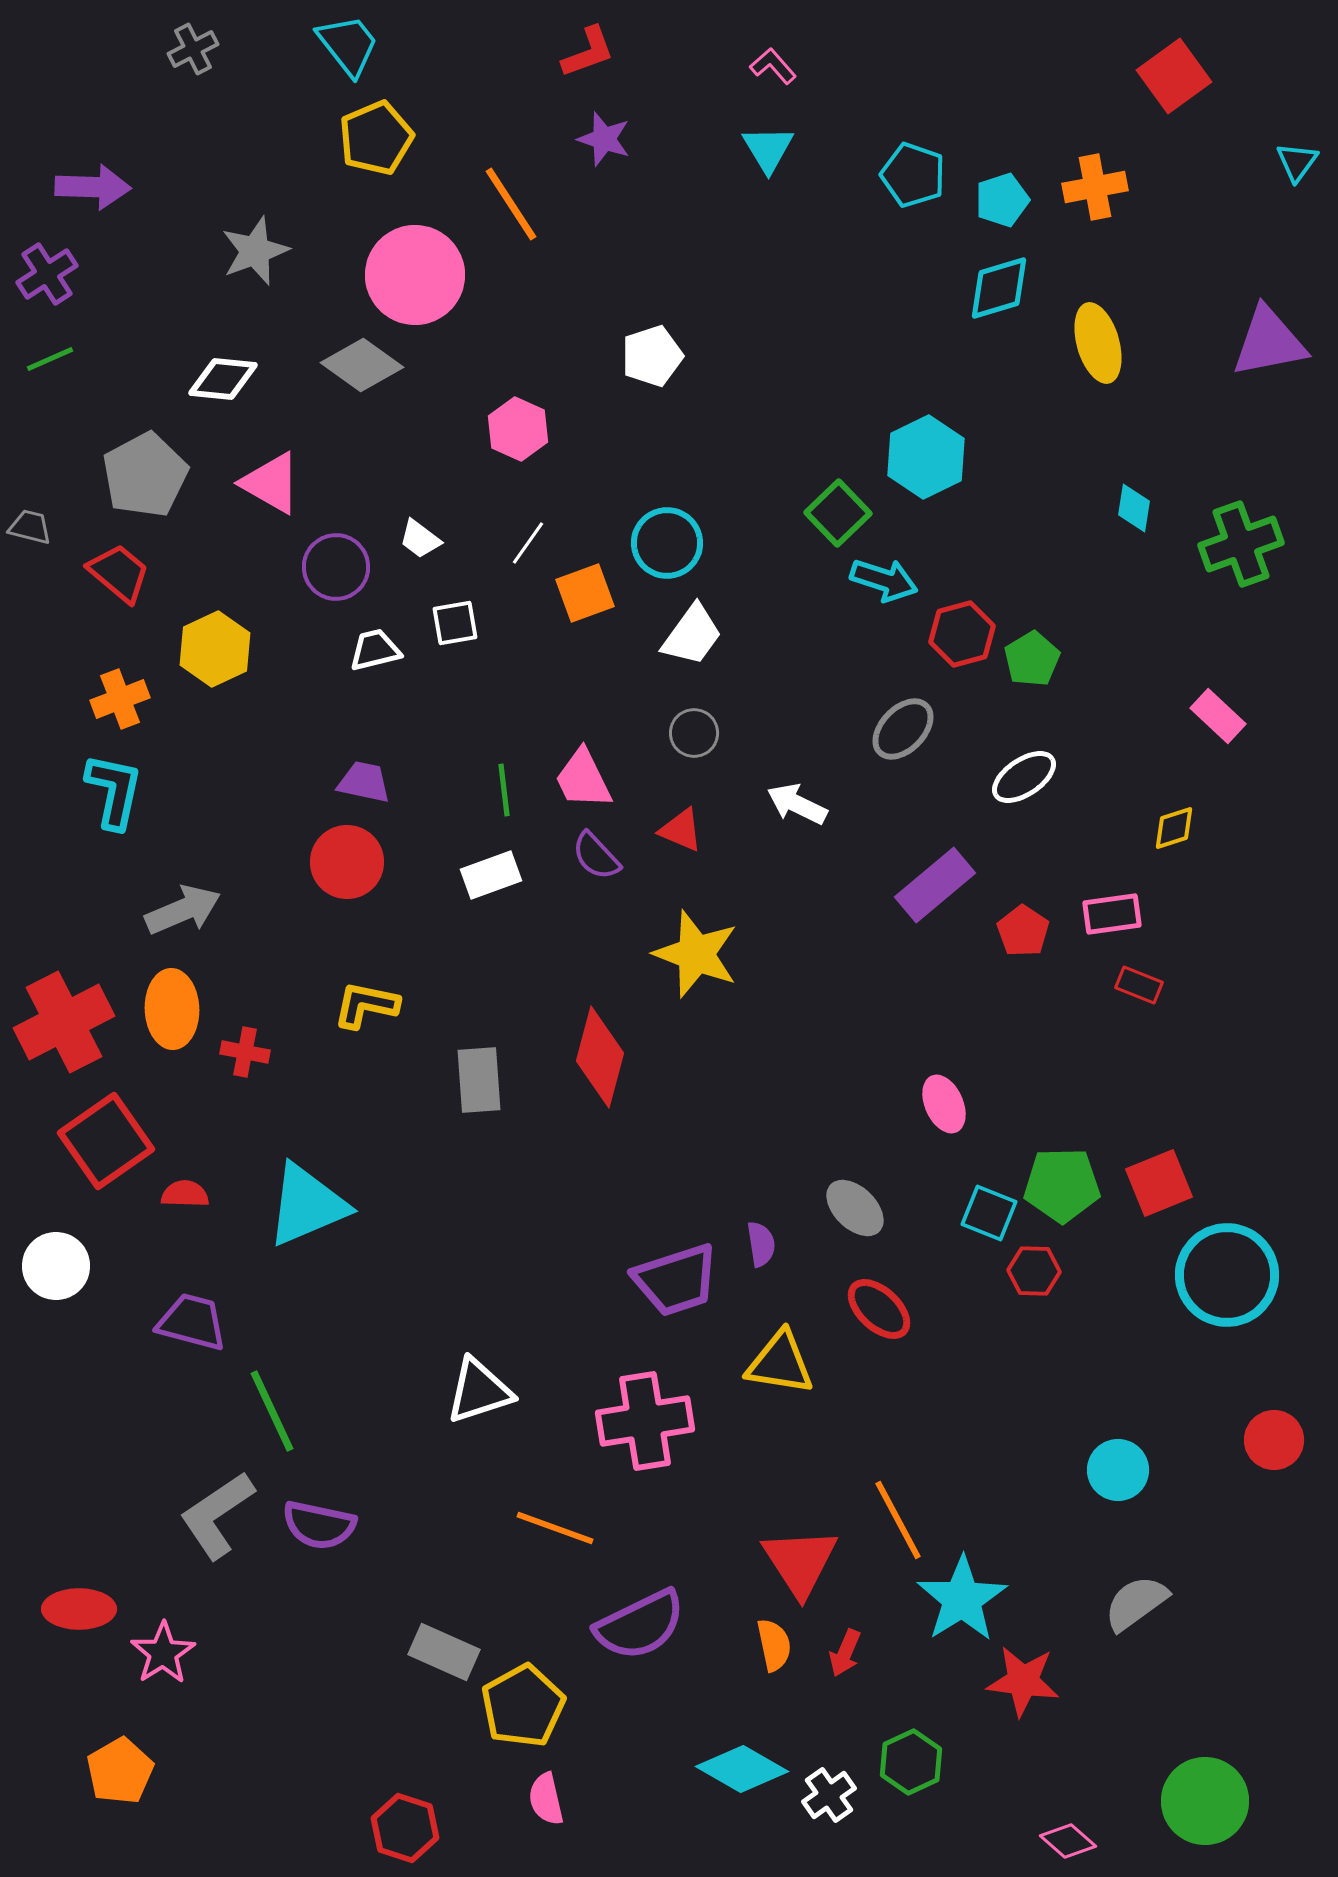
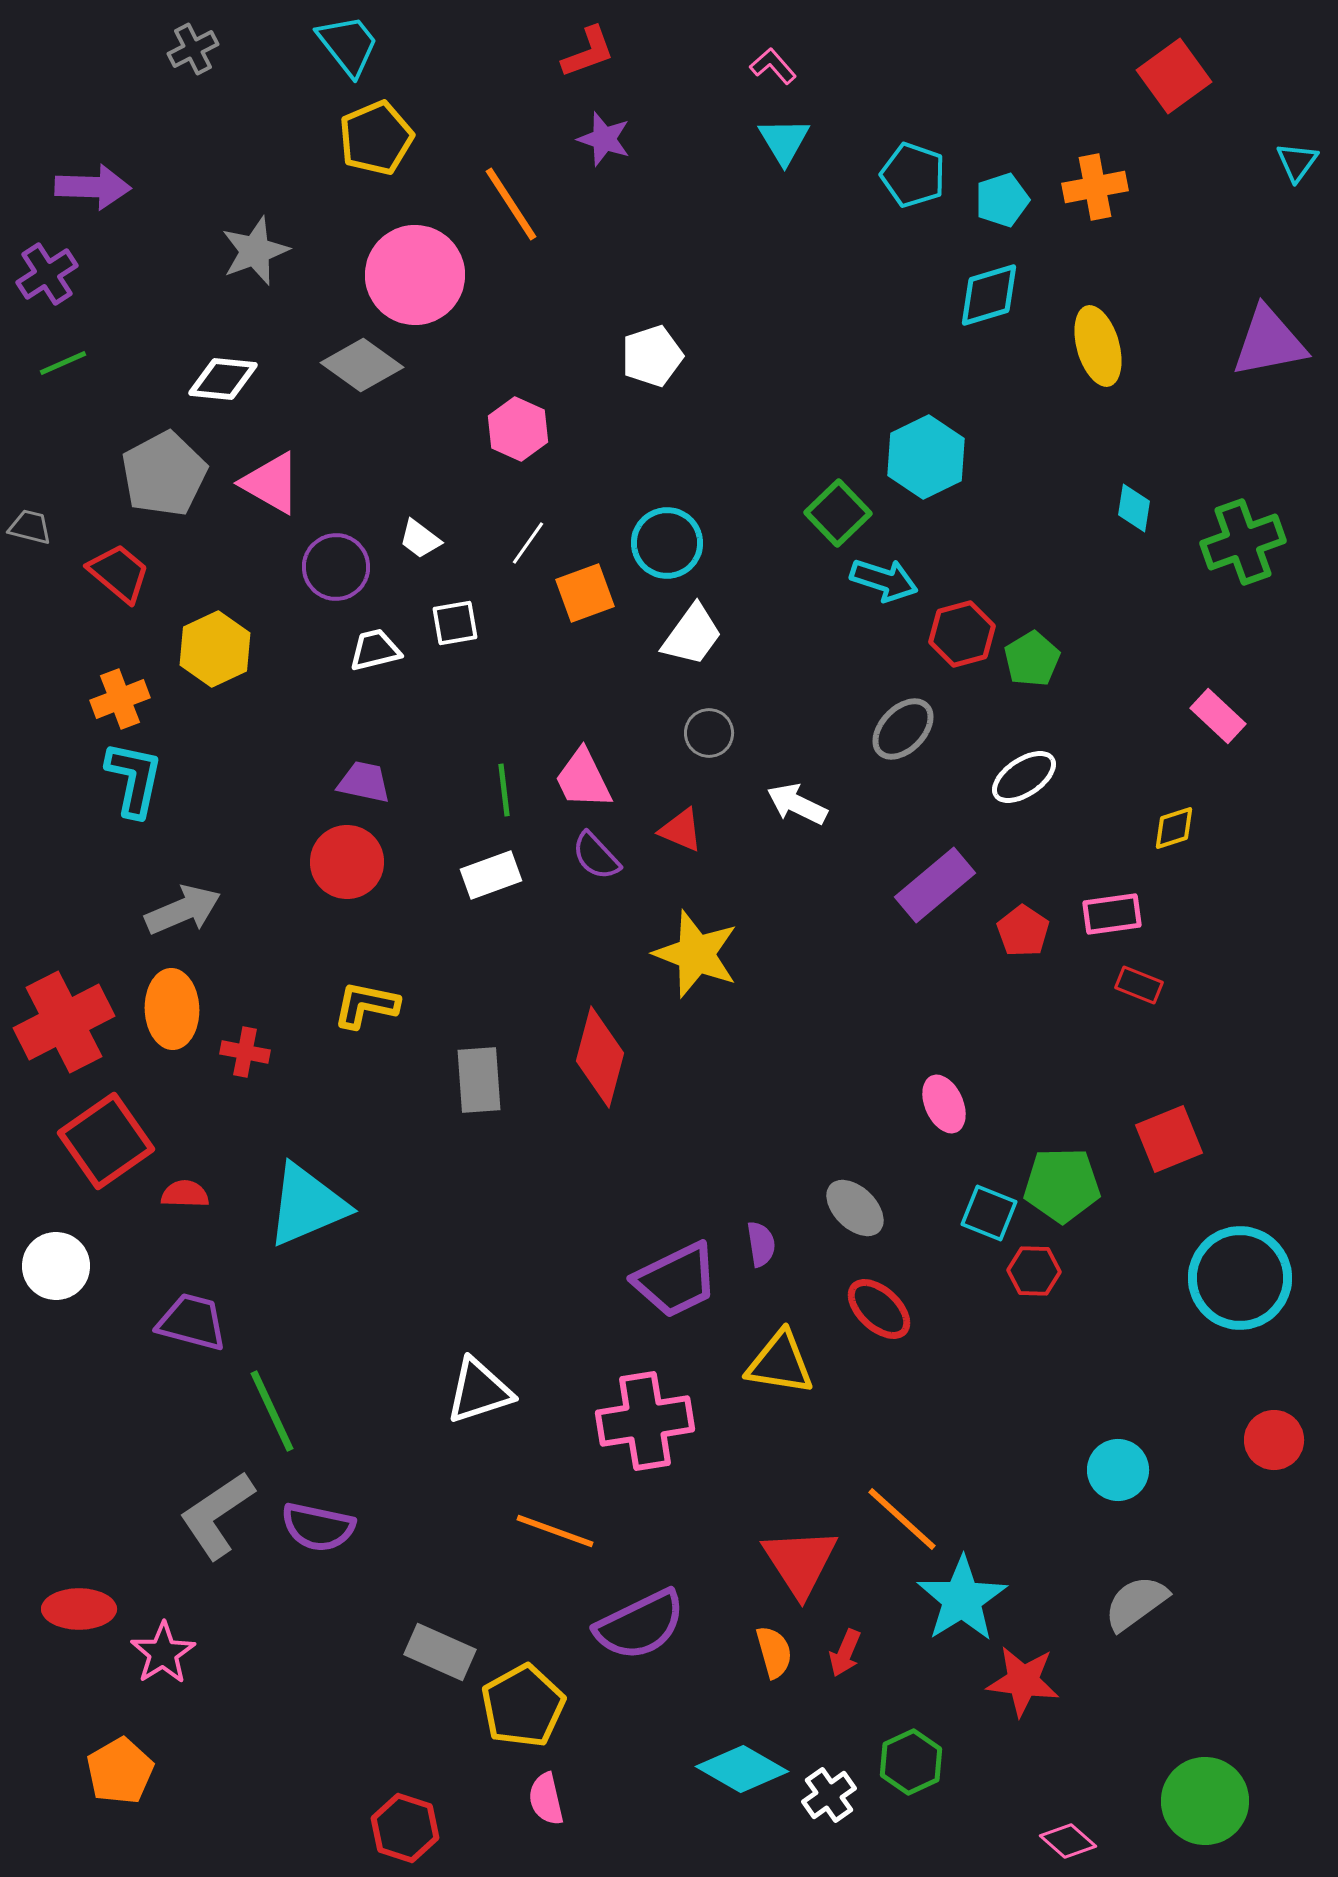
cyan triangle at (768, 149): moved 16 px right, 8 px up
cyan diamond at (999, 288): moved 10 px left, 7 px down
yellow ellipse at (1098, 343): moved 3 px down
green line at (50, 359): moved 13 px right, 4 px down
gray pentagon at (145, 475): moved 19 px right, 1 px up
green cross at (1241, 544): moved 2 px right, 2 px up
gray circle at (694, 733): moved 15 px right
cyan L-shape at (114, 791): moved 20 px right, 12 px up
red square at (1159, 1183): moved 10 px right, 44 px up
cyan circle at (1227, 1275): moved 13 px right, 3 px down
purple trapezoid at (676, 1280): rotated 8 degrees counterclockwise
orange line at (898, 1520): moved 4 px right, 1 px up; rotated 20 degrees counterclockwise
purple semicircle at (319, 1525): moved 1 px left, 2 px down
orange line at (555, 1528): moved 3 px down
orange semicircle at (774, 1645): moved 7 px down; rotated 4 degrees counterclockwise
gray rectangle at (444, 1652): moved 4 px left
